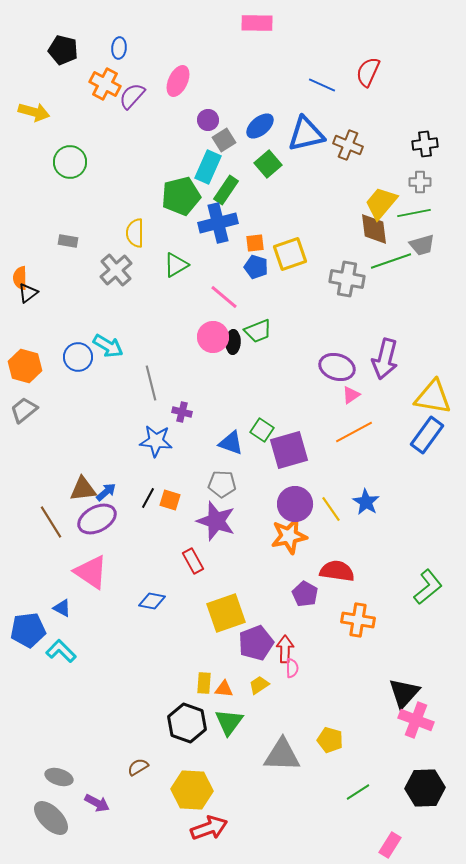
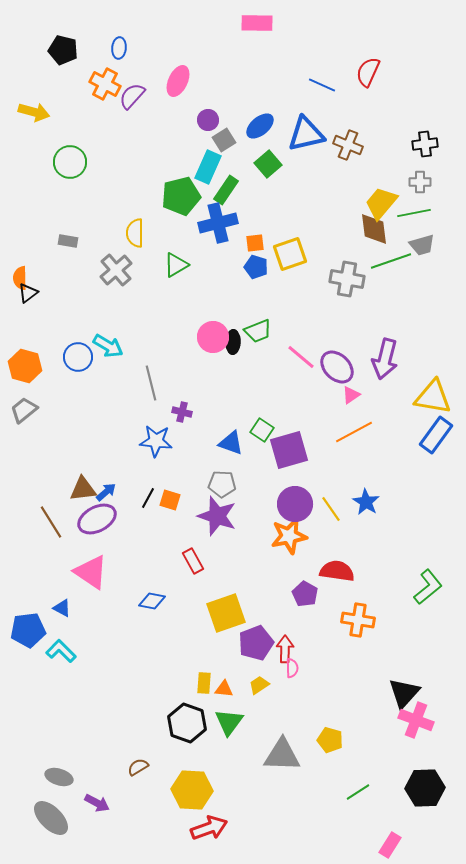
pink line at (224, 297): moved 77 px right, 60 px down
purple ellipse at (337, 367): rotated 28 degrees clockwise
blue rectangle at (427, 435): moved 9 px right
purple star at (216, 521): moved 1 px right, 5 px up
